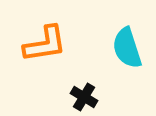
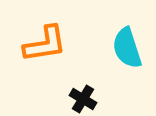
black cross: moved 1 px left, 2 px down
